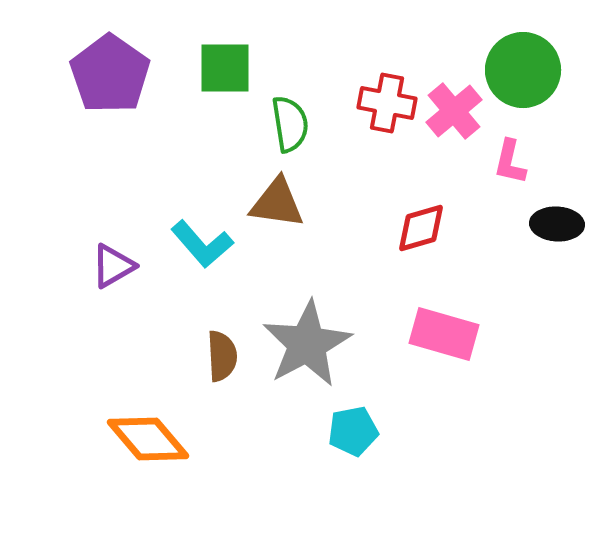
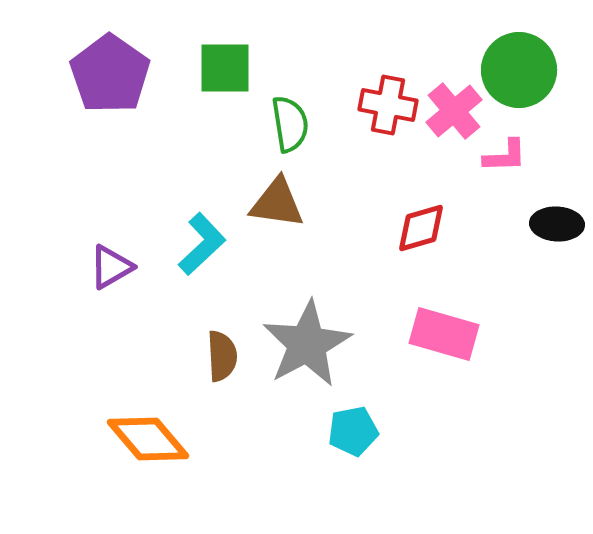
green circle: moved 4 px left
red cross: moved 1 px right, 2 px down
pink L-shape: moved 5 px left, 6 px up; rotated 105 degrees counterclockwise
cyan L-shape: rotated 92 degrees counterclockwise
purple triangle: moved 2 px left, 1 px down
